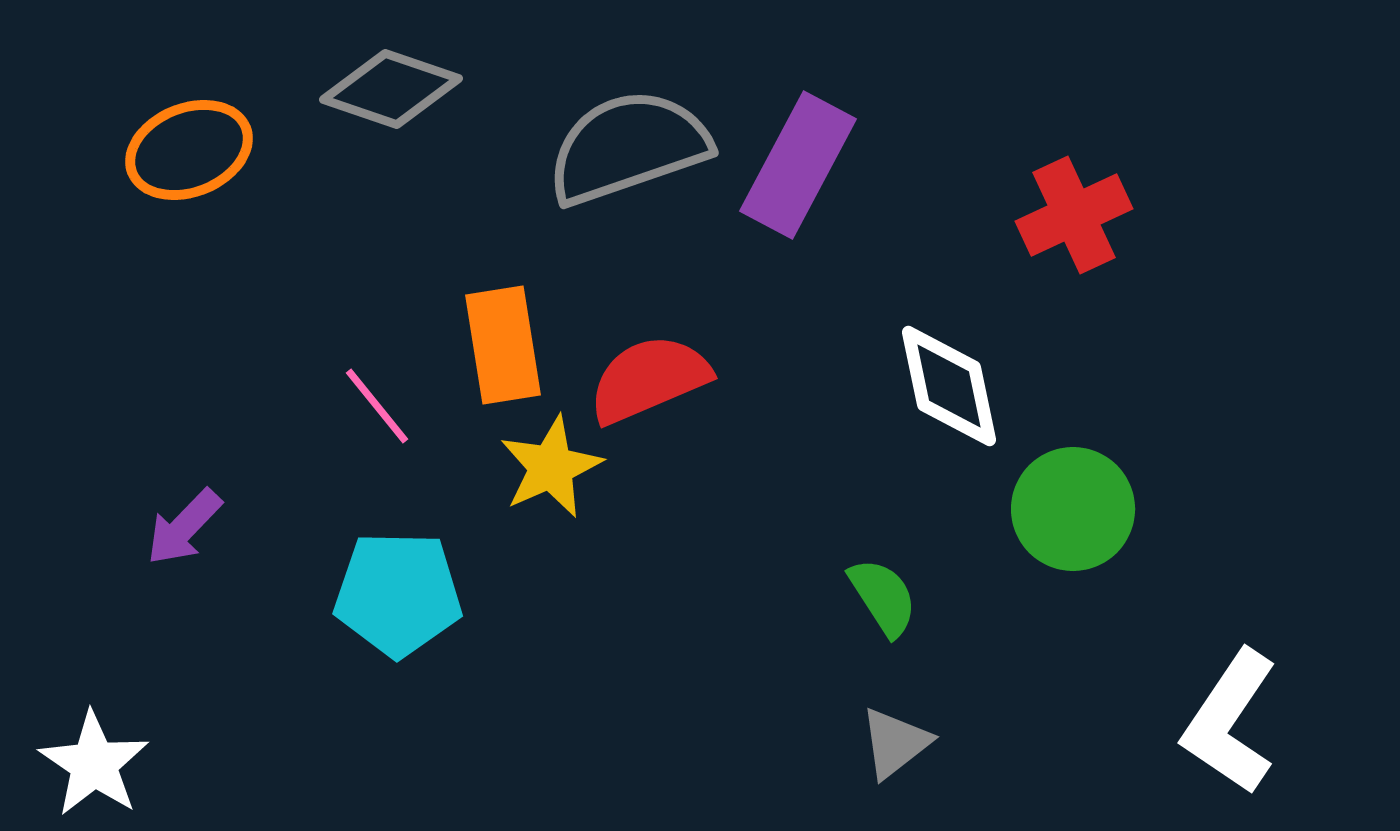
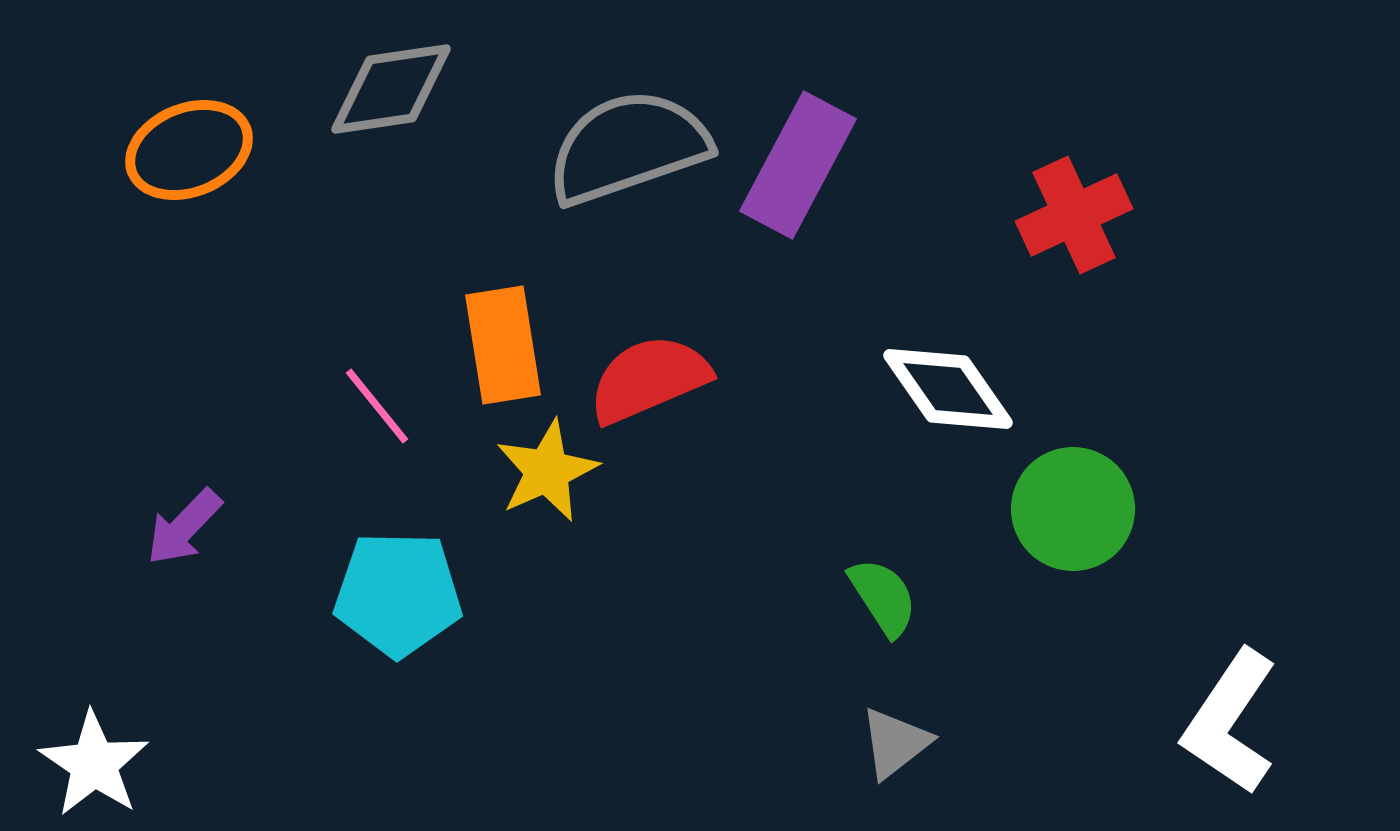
gray diamond: rotated 27 degrees counterclockwise
white diamond: moved 1 px left, 3 px down; rotated 23 degrees counterclockwise
yellow star: moved 4 px left, 4 px down
